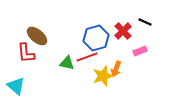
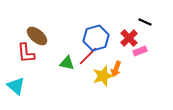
red cross: moved 6 px right, 7 px down
red line: moved 1 px right, 1 px up; rotated 25 degrees counterclockwise
